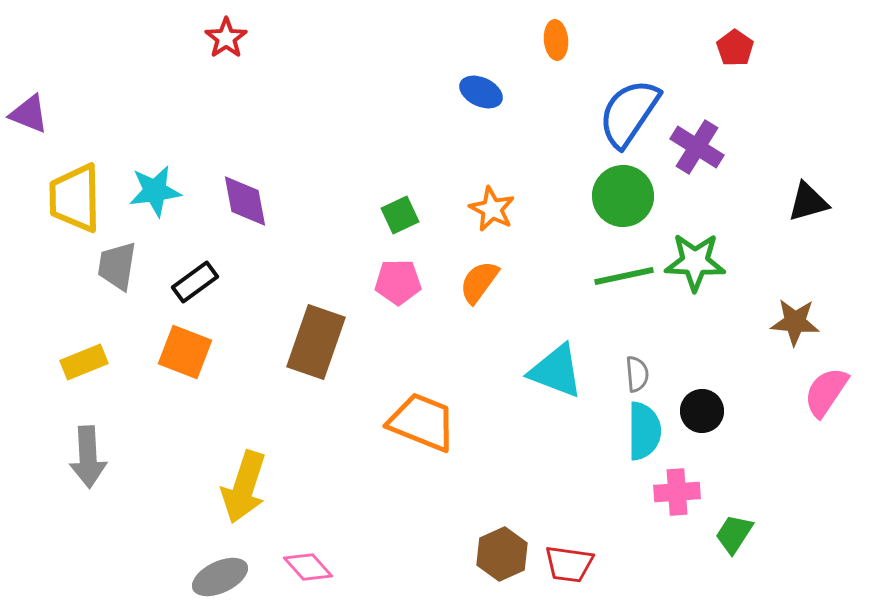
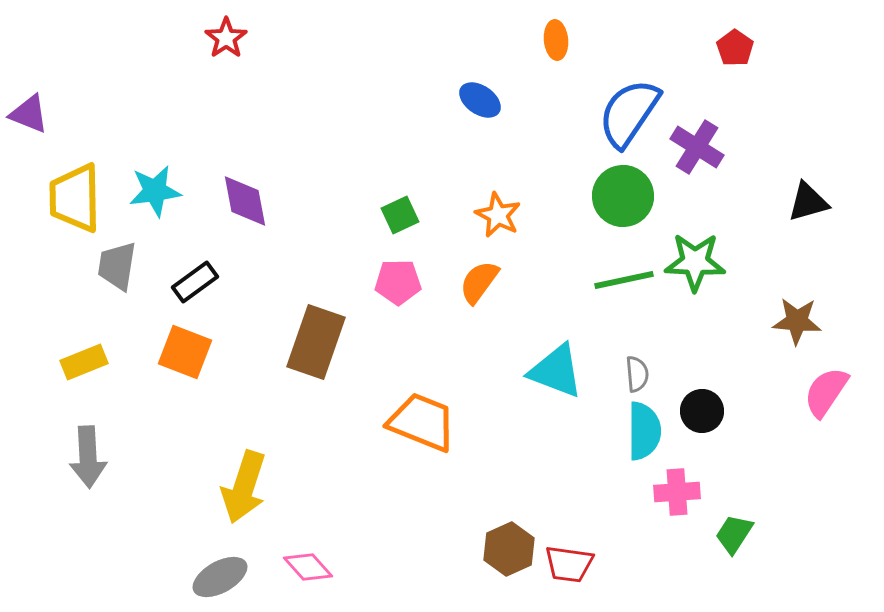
blue ellipse: moved 1 px left, 8 px down; rotated 9 degrees clockwise
orange star: moved 6 px right, 6 px down
green line: moved 4 px down
brown star: moved 2 px right, 1 px up
brown hexagon: moved 7 px right, 5 px up
gray ellipse: rotated 4 degrees counterclockwise
